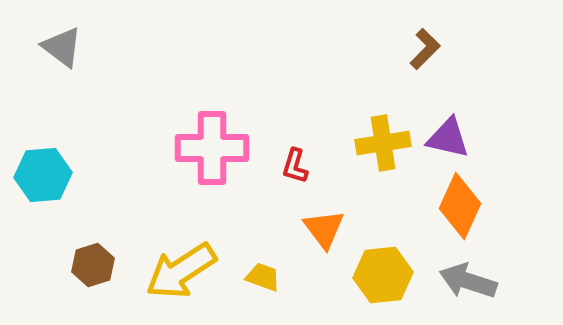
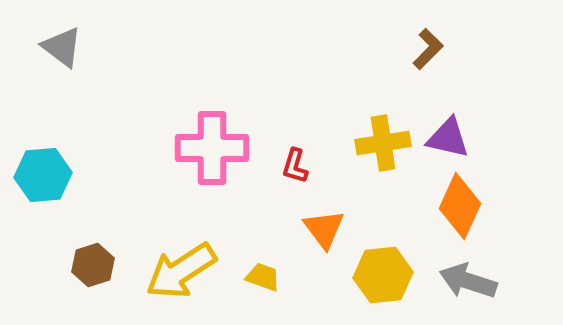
brown L-shape: moved 3 px right
